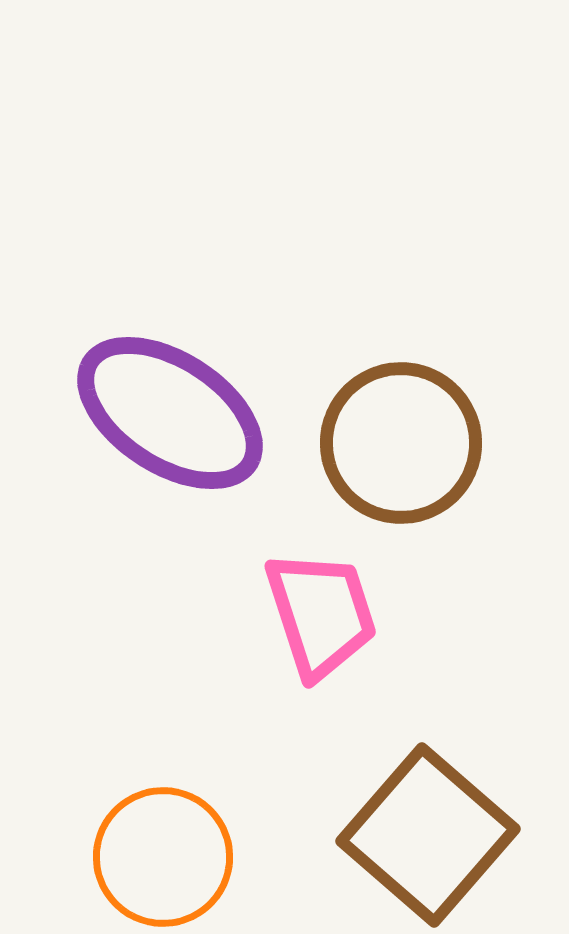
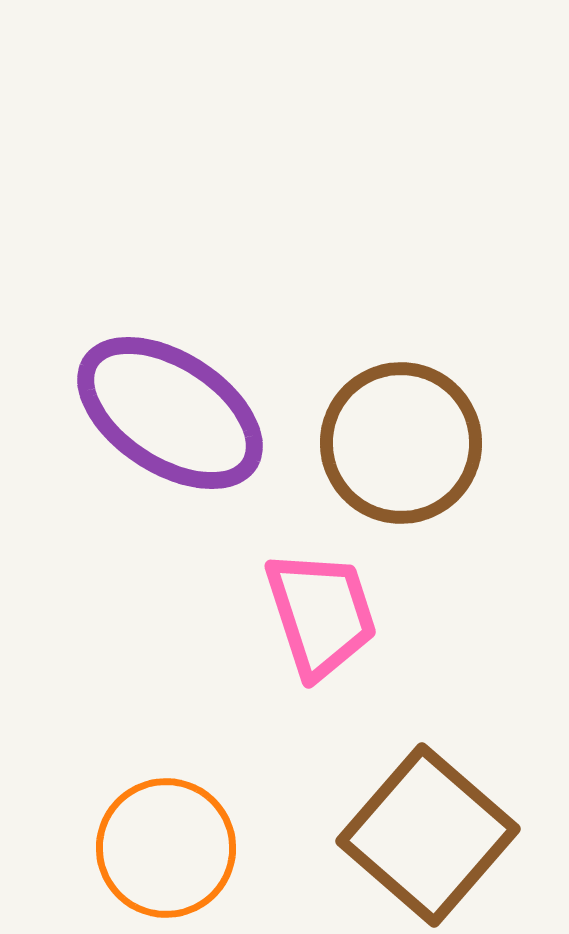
orange circle: moved 3 px right, 9 px up
